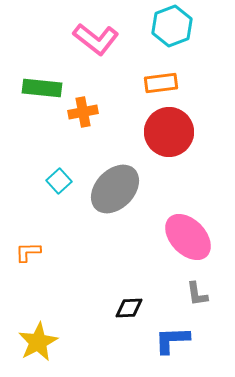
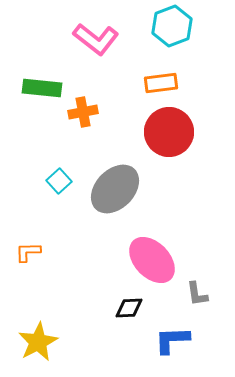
pink ellipse: moved 36 px left, 23 px down
